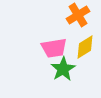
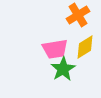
pink trapezoid: moved 1 px right, 1 px down
